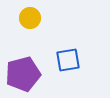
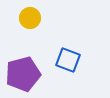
blue square: rotated 30 degrees clockwise
